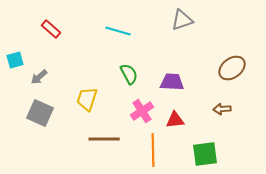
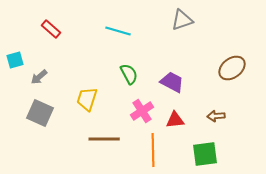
purple trapezoid: rotated 25 degrees clockwise
brown arrow: moved 6 px left, 7 px down
